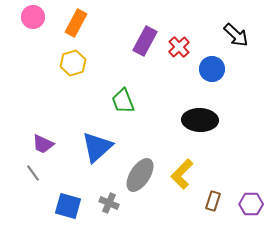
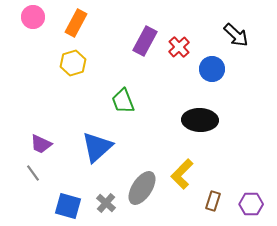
purple trapezoid: moved 2 px left
gray ellipse: moved 2 px right, 13 px down
gray cross: moved 3 px left; rotated 18 degrees clockwise
